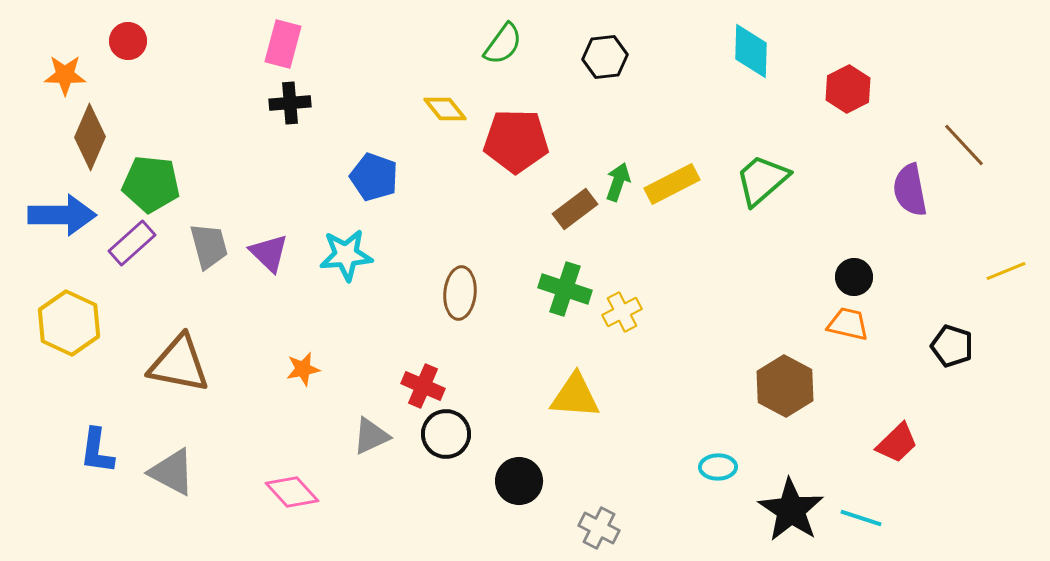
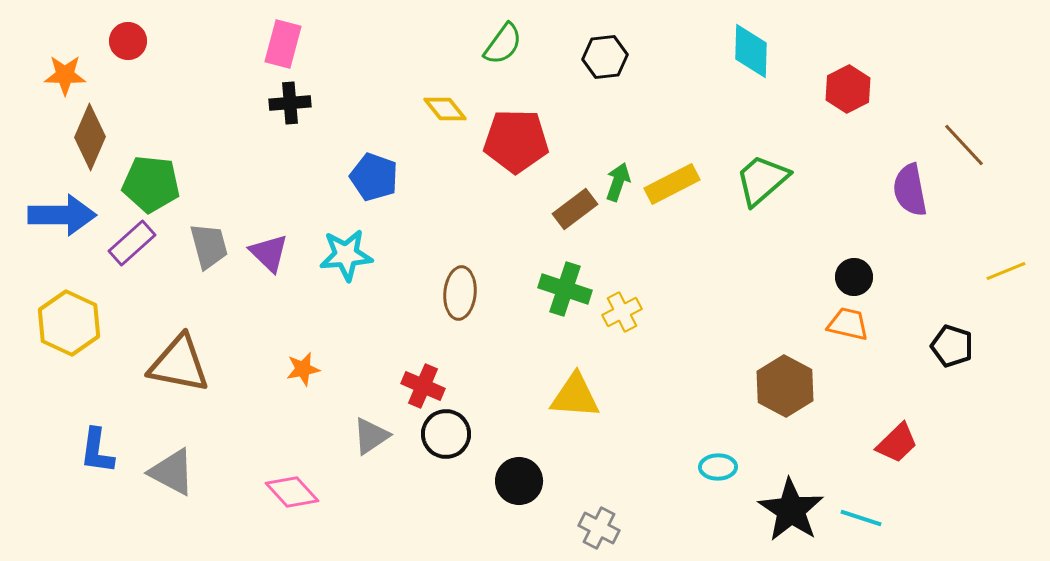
gray triangle at (371, 436): rotated 9 degrees counterclockwise
